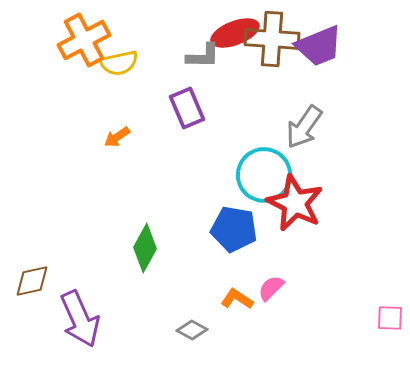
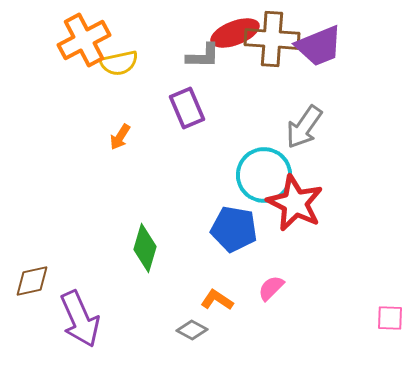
orange arrow: moved 3 px right; rotated 24 degrees counterclockwise
green diamond: rotated 12 degrees counterclockwise
orange L-shape: moved 20 px left, 1 px down
